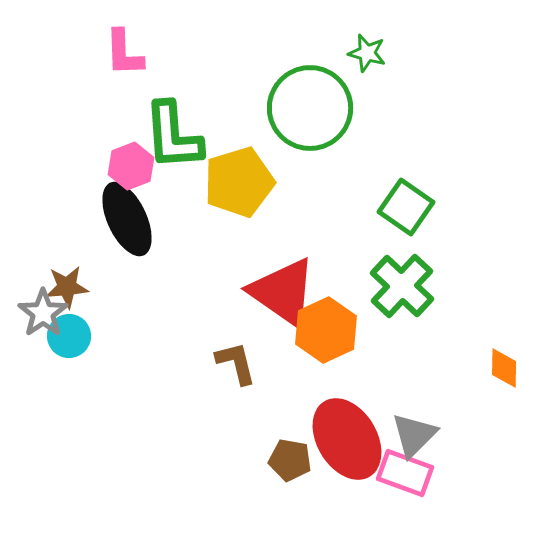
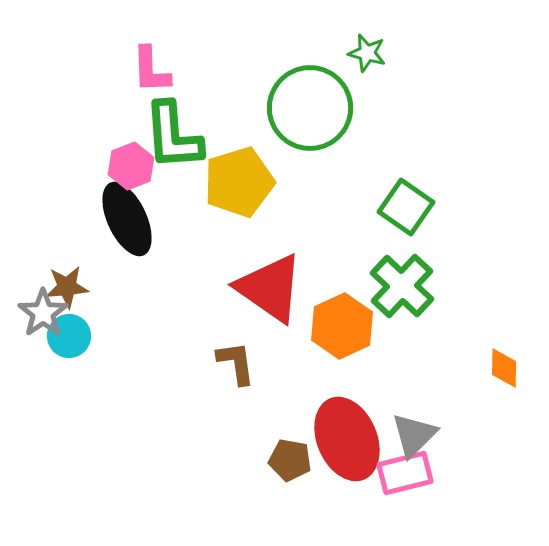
pink L-shape: moved 27 px right, 17 px down
red triangle: moved 13 px left, 4 px up
orange hexagon: moved 16 px right, 4 px up
brown L-shape: rotated 6 degrees clockwise
red ellipse: rotated 8 degrees clockwise
pink rectangle: rotated 34 degrees counterclockwise
